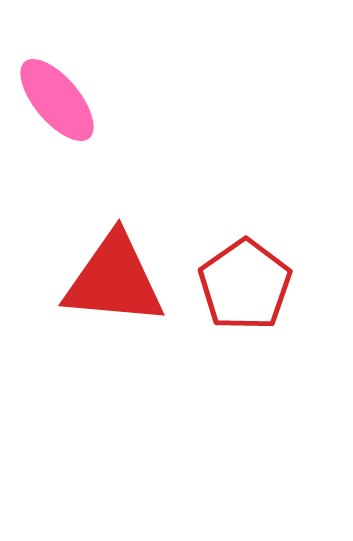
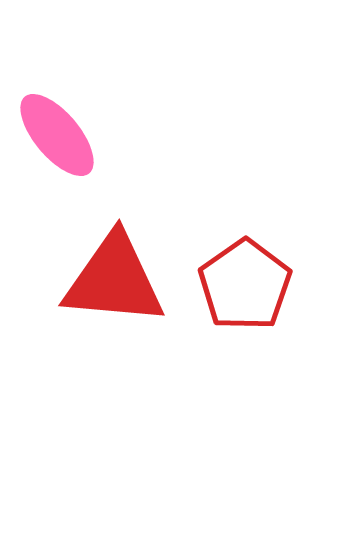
pink ellipse: moved 35 px down
